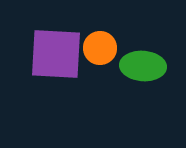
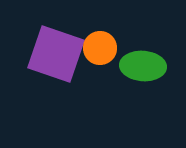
purple square: rotated 16 degrees clockwise
